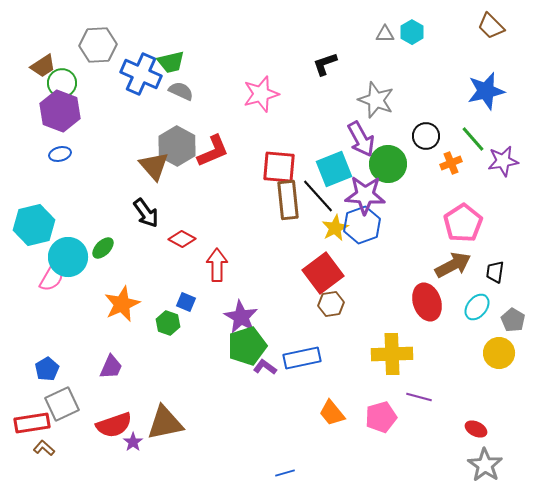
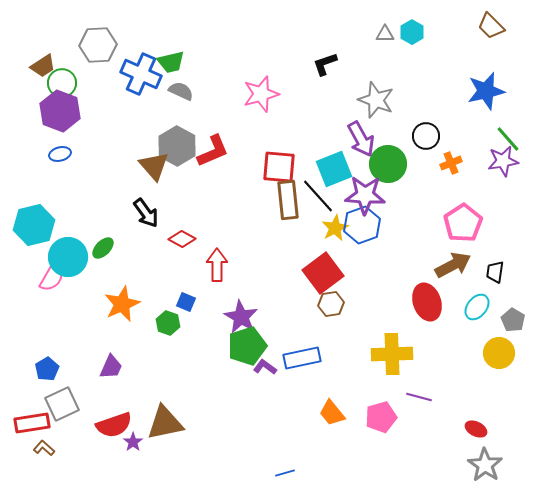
green line at (473, 139): moved 35 px right
